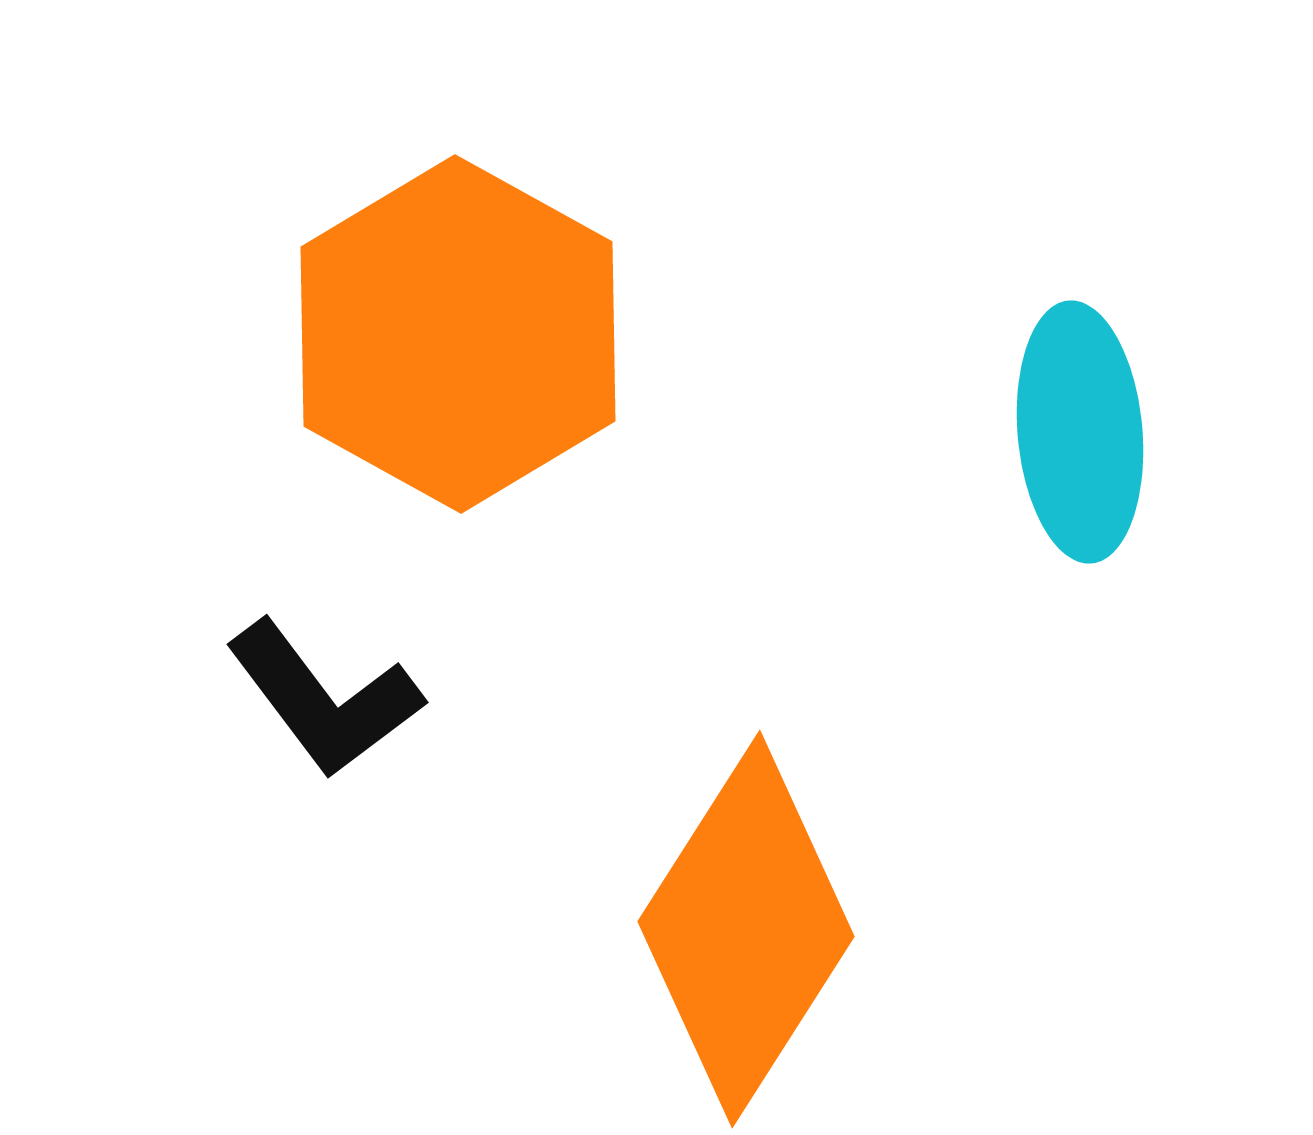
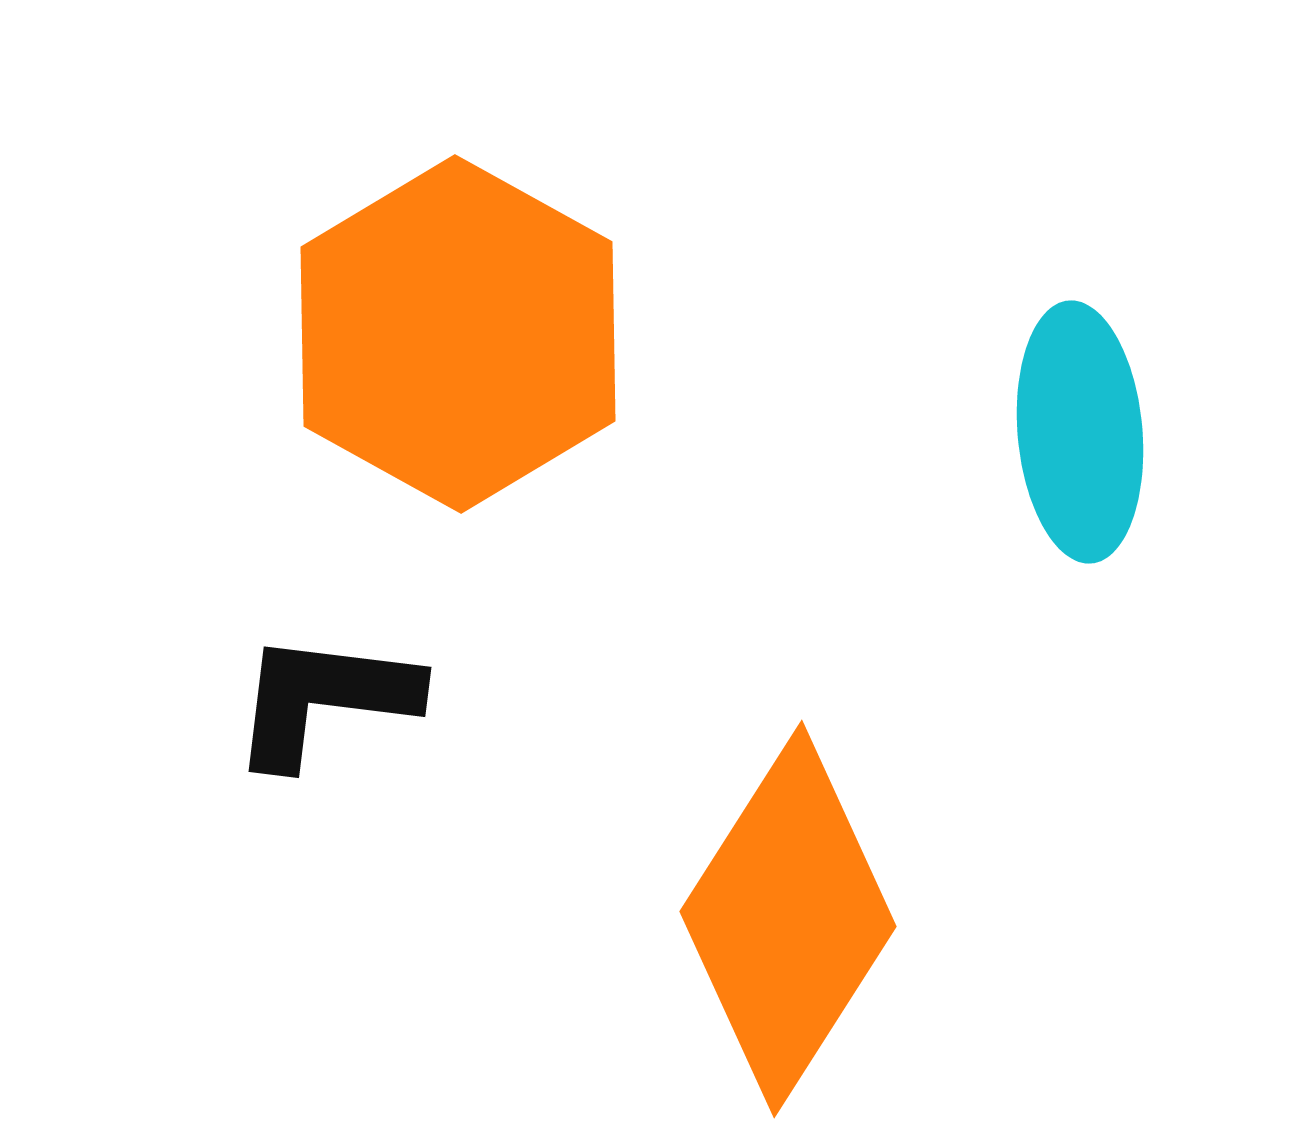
black L-shape: rotated 134 degrees clockwise
orange diamond: moved 42 px right, 10 px up
